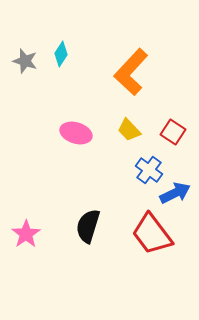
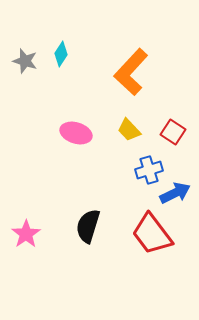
blue cross: rotated 36 degrees clockwise
